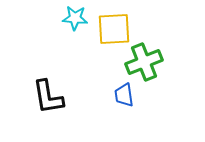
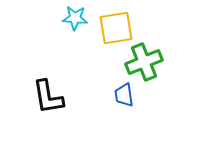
yellow square: moved 2 px right, 1 px up; rotated 6 degrees counterclockwise
